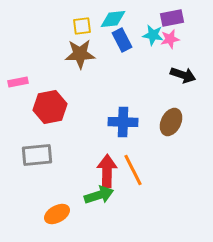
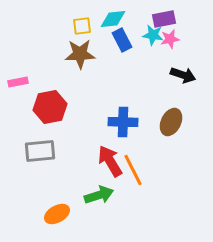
purple rectangle: moved 8 px left, 1 px down
gray rectangle: moved 3 px right, 4 px up
red arrow: moved 3 px right, 10 px up; rotated 32 degrees counterclockwise
